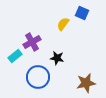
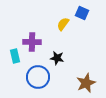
purple cross: rotated 30 degrees clockwise
cyan rectangle: rotated 64 degrees counterclockwise
brown star: rotated 12 degrees counterclockwise
